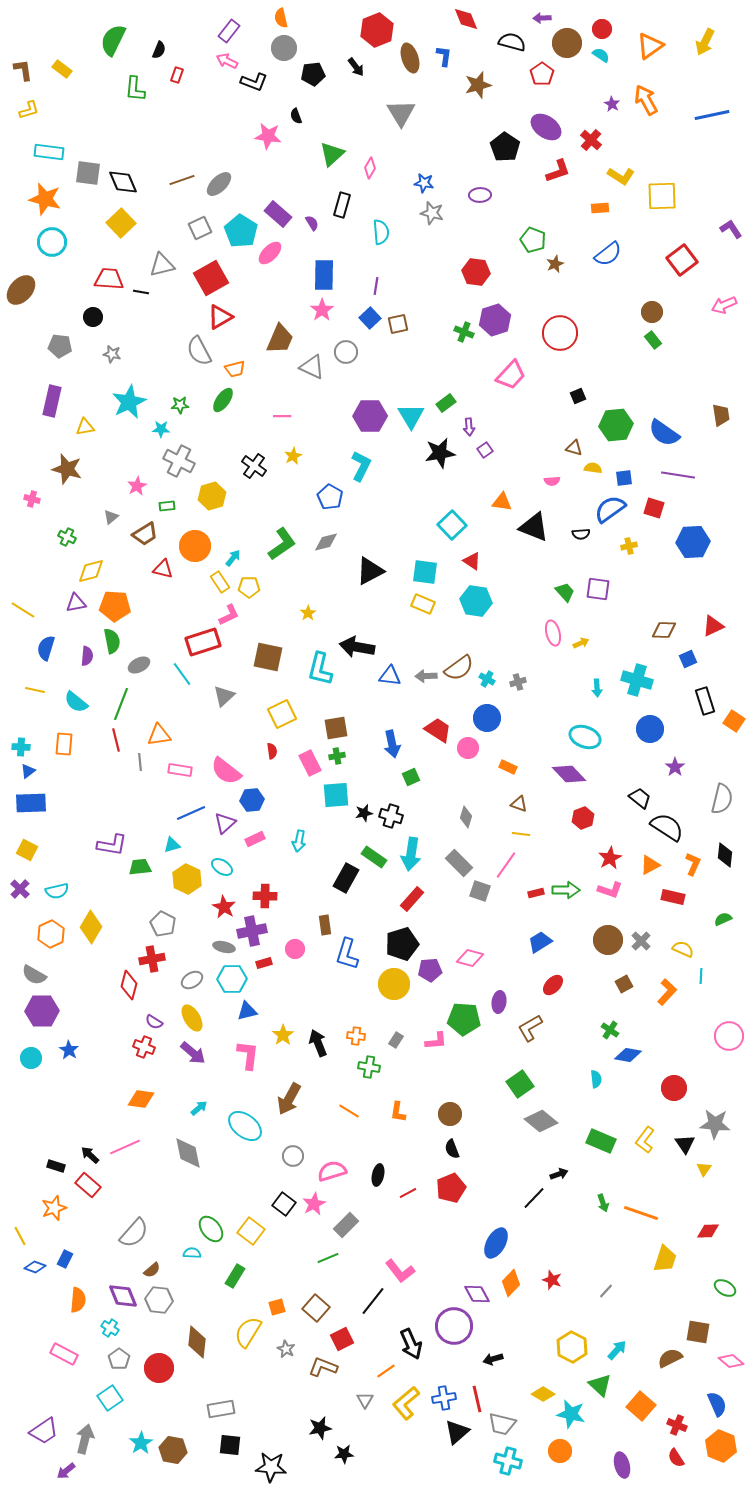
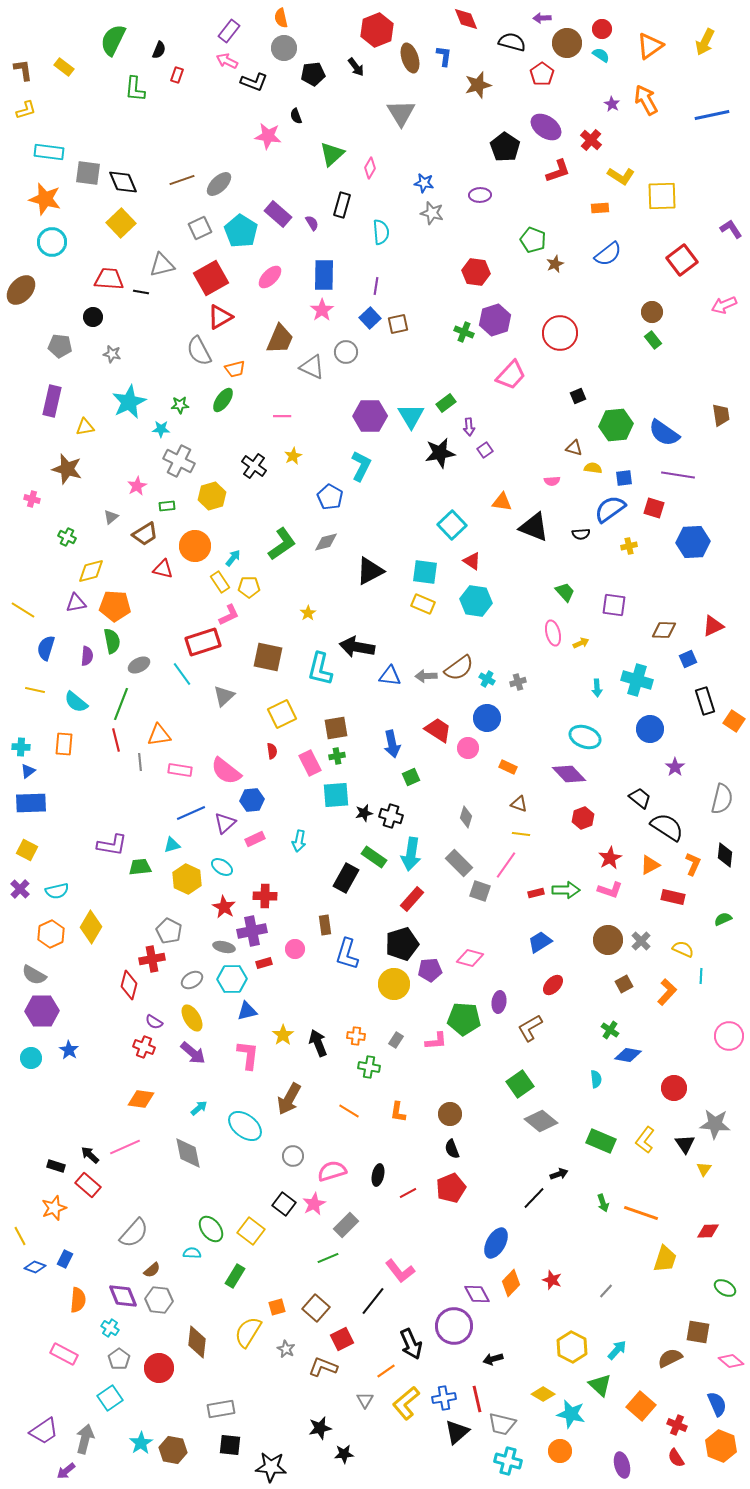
yellow rectangle at (62, 69): moved 2 px right, 2 px up
yellow L-shape at (29, 110): moved 3 px left
pink ellipse at (270, 253): moved 24 px down
purple square at (598, 589): moved 16 px right, 16 px down
gray pentagon at (163, 924): moved 6 px right, 7 px down
